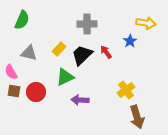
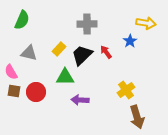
green triangle: rotated 24 degrees clockwise
